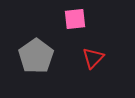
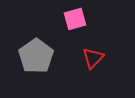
pink square: rotated 10 degrees counterclockwise
